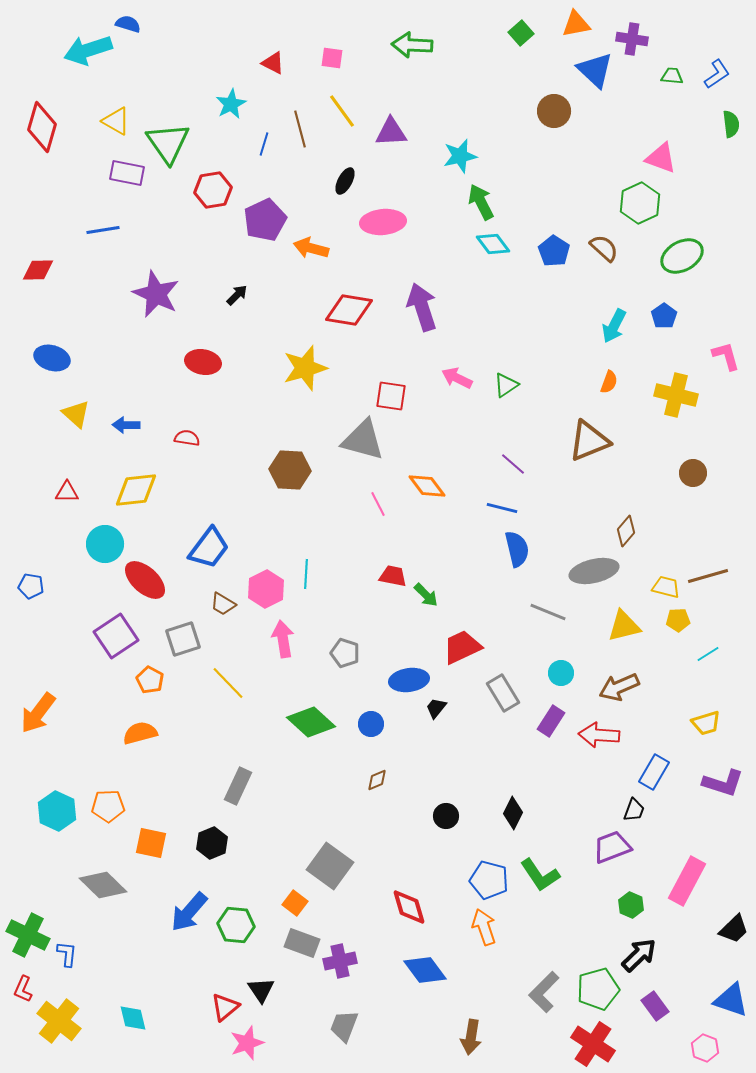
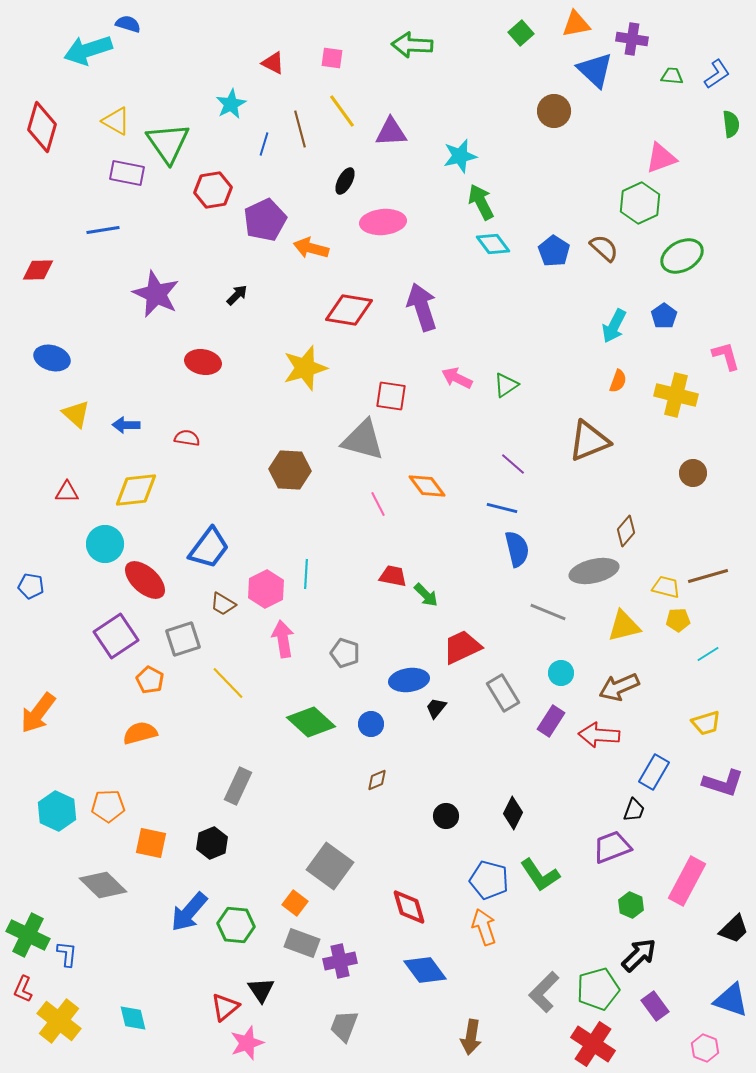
pink triangle at (661, 158): rotated 40 degrees counterclockwise
orange semicircle at (609, 382): moved 9 px right, 1 px up
